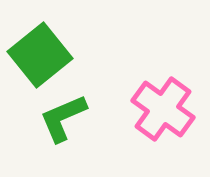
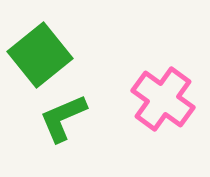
pink cross: moved 10 px up
